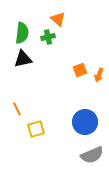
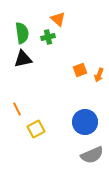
green semicircle: rotated 15 degrees counterclockwise
yellow square: rotated 12 degrees counterclockwise
